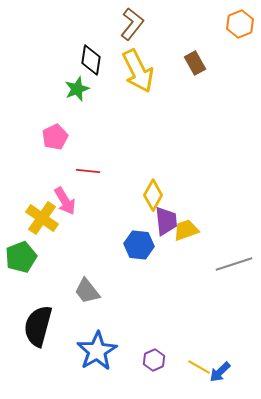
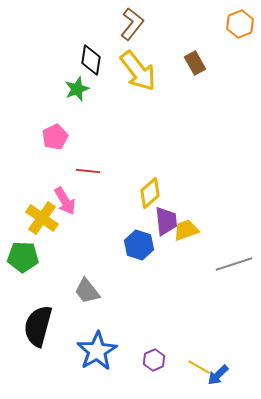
yellow arrow: rotated 12 degrees counterclockwise
yellow diamond: moved 3 px left, 2 px up; rotated 20 degrees clockwise
blue hexagon: rotated 12 degrees clockwise
green pentagon: moved 2 px right; rotated 24 degrees clockwise
blue arrow: moved 2 px left, 3 px down
